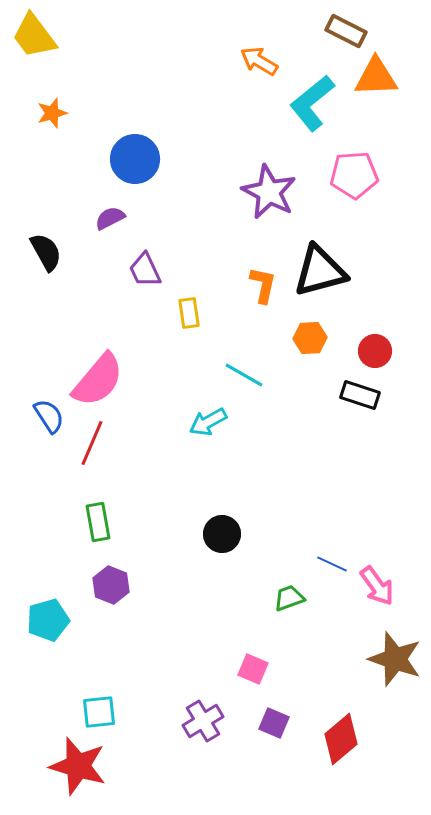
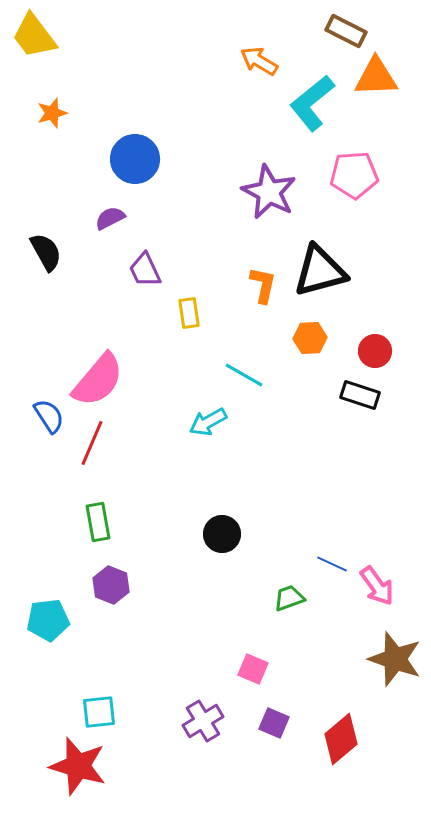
cyan pentagon: rotated 9 degrees clockwise
